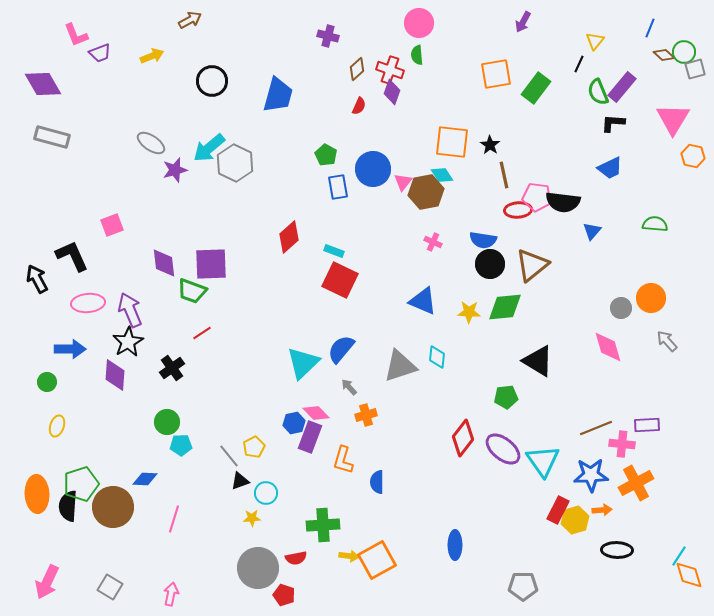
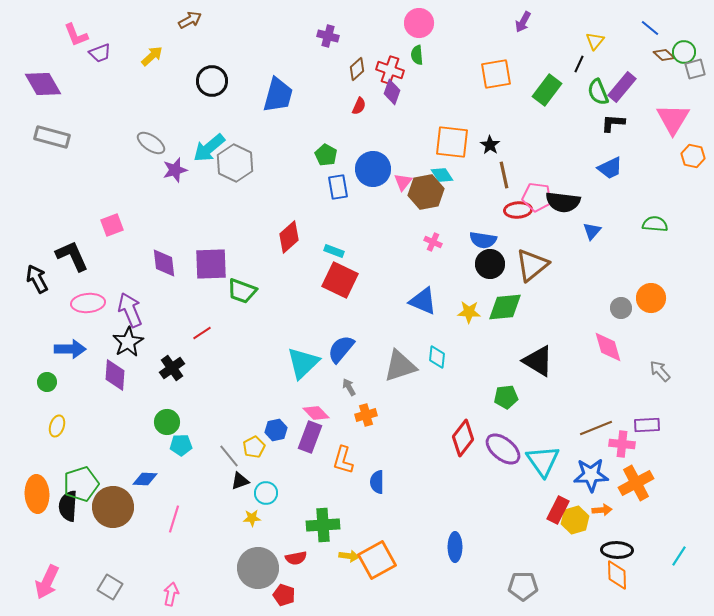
blue line at (650, 28): rotated 72 degrees counterclockwise
yellow arrow at (152, 56): rotated 20 degrees counterclockwise
green rectangle at (536, 88): moved 11 px right, 2 px down
green trapezoid at (192, 291): moved 50 px right
gray arrow at (667, 341): moved 7 px left, 30 px down
gray arrow at (349, 387): rotated 12 degrees clockwise
blue hexagon at (294, 423): moved 18 px left, 7 px down
blue ellipse at (455, 545): moved 2 px down
orange diamond at (689, 575): moved 72 px left; rotated 16 degrees clockwise
